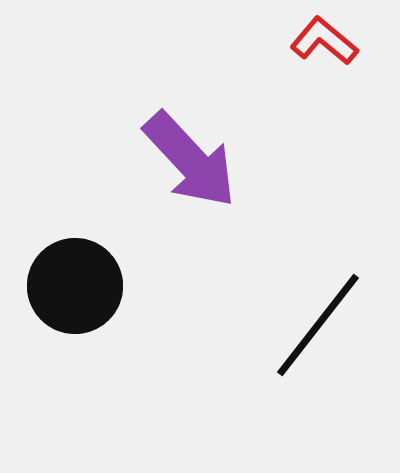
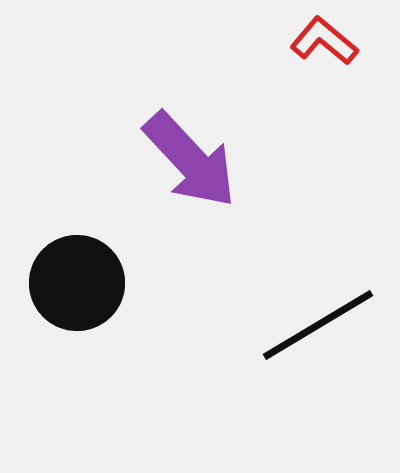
black circle: moved 2 px right, 3 px up
black line: rotated 21 degrees clockwise
